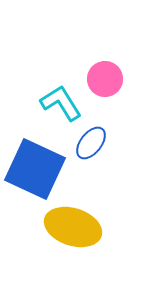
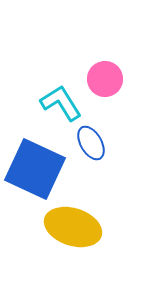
blue ellipse: rotated 68 degrees counterclockwise
